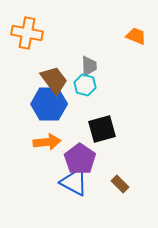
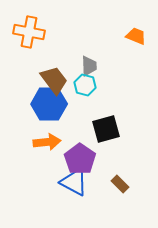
orange cross: moved 2 px right, 1 px up
black square: moved 4 px right
